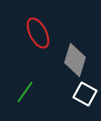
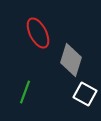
gray diamond: moved 4 px left
green line: rotated 15 degrees counterclockwise
